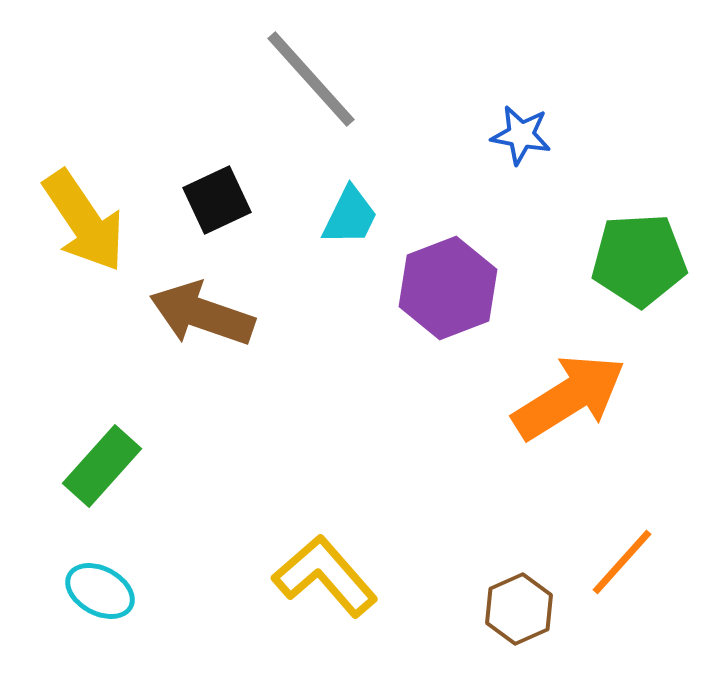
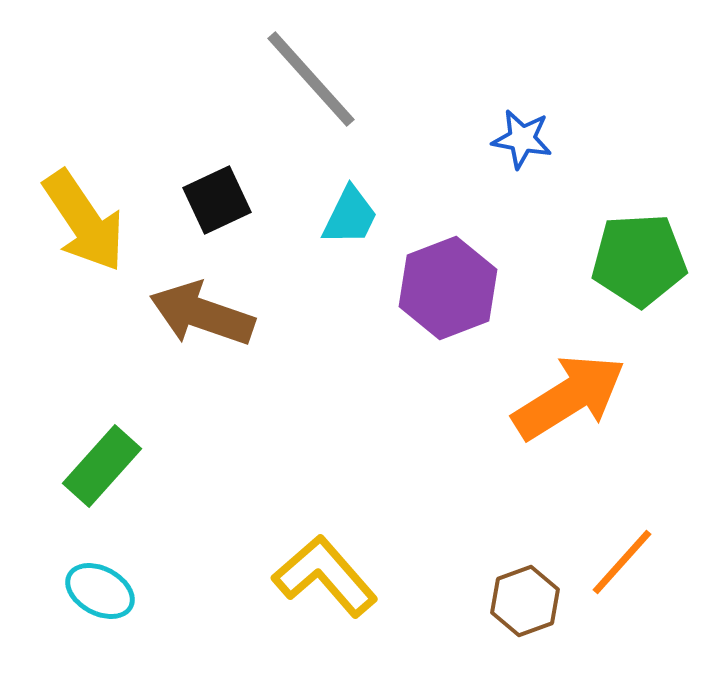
blue star: moved 1 px right, 4 px down
brown hexagon: moved 6 px right, 8 px up; rotated 4 degrees clockwise
